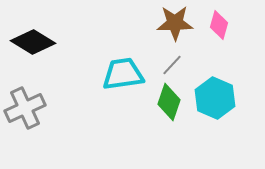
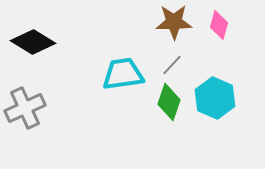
brown star: moved 1 px left, 1 px up
